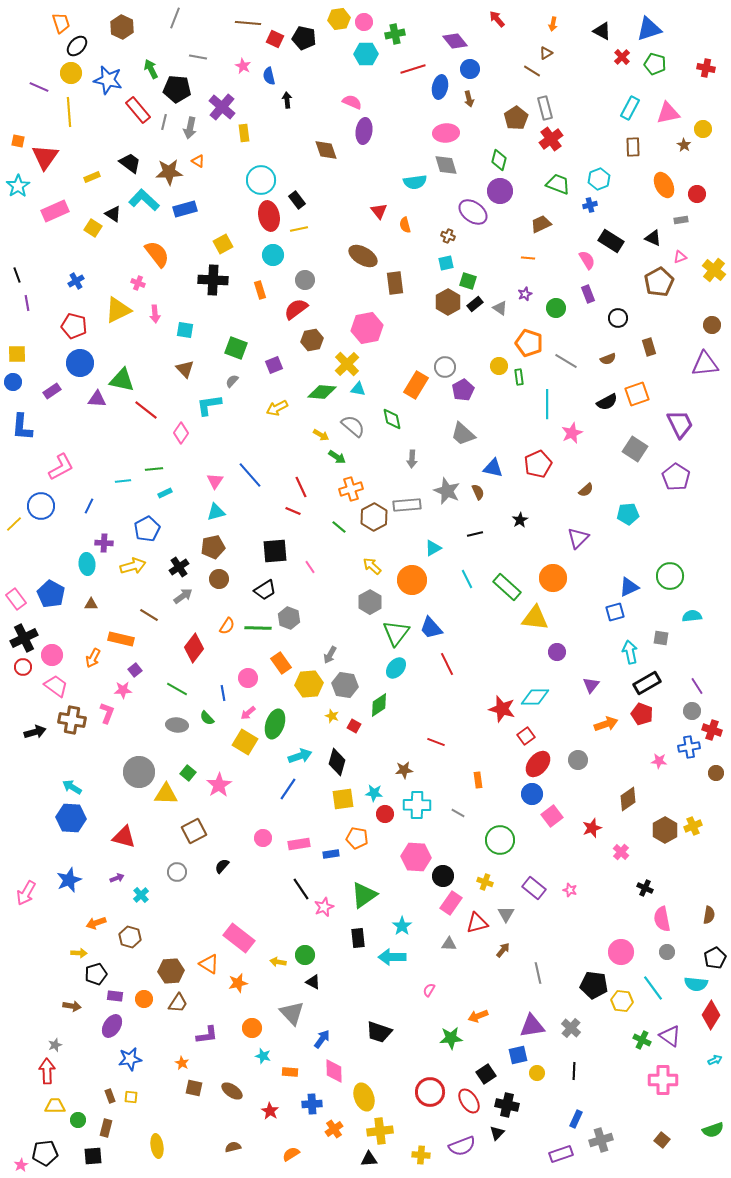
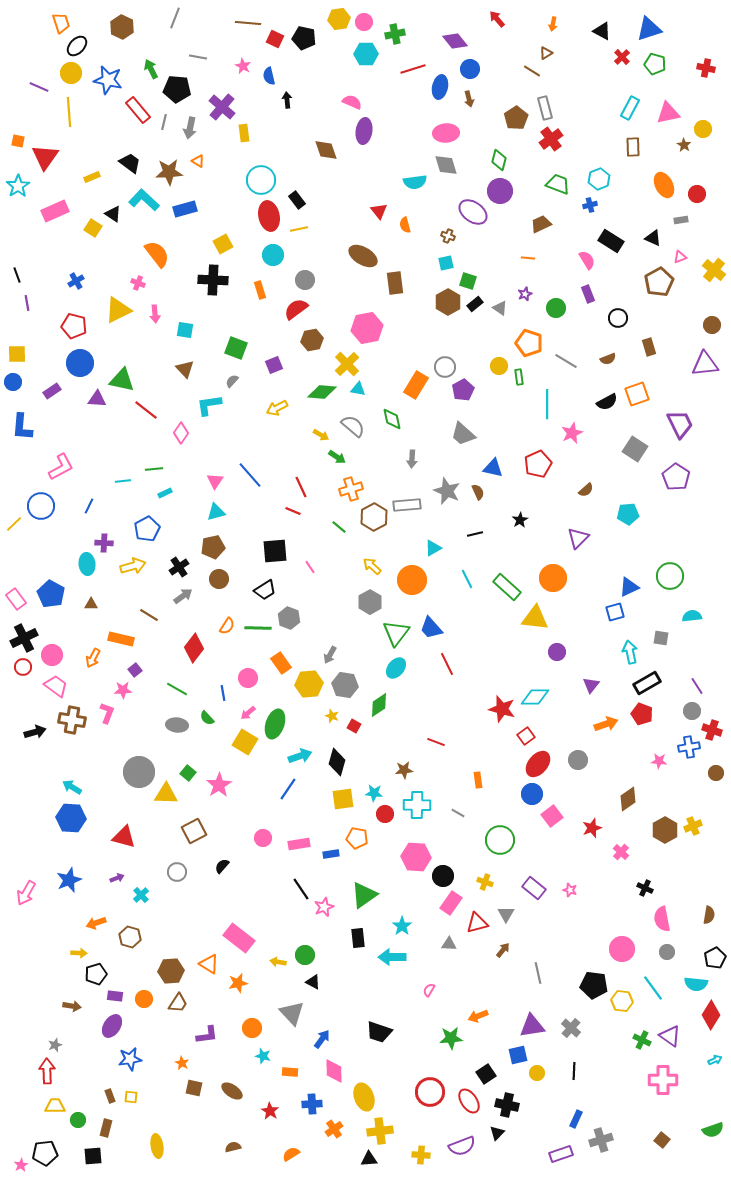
pink circle at (621, 952): moved 1 px right, 3 px up
